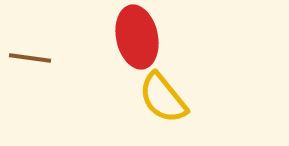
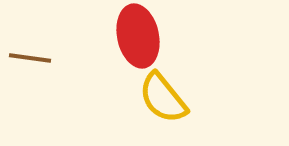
red ellipse: moved 1 px right, 1 px up
